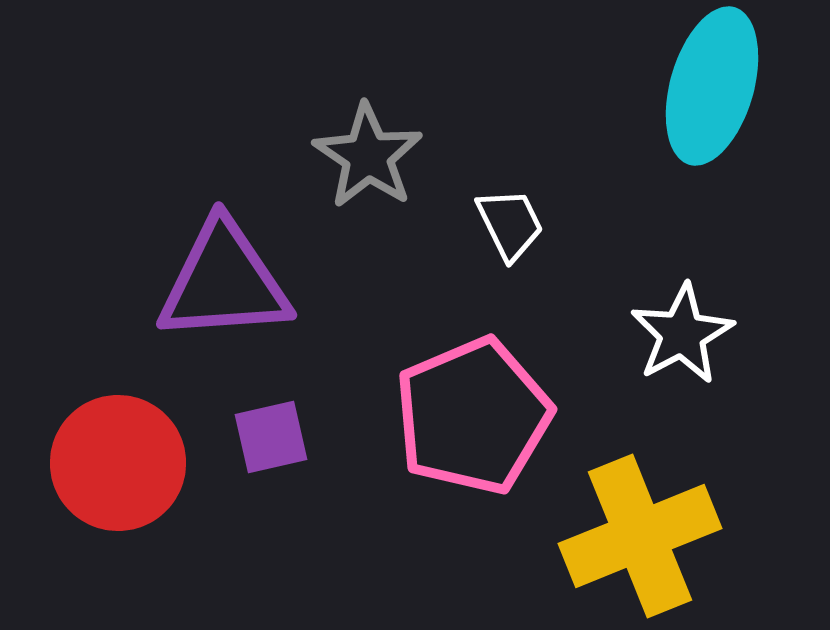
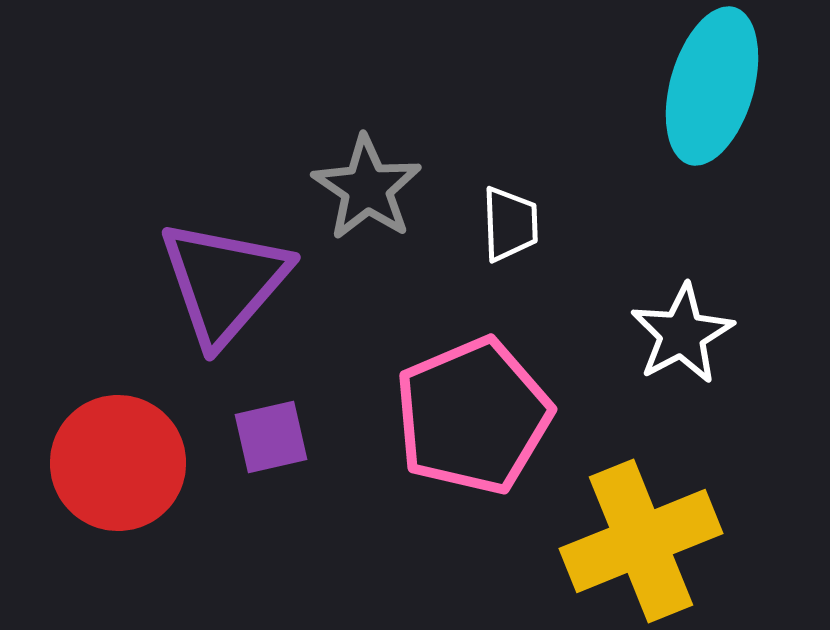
gray star: moved 1 px left, 32 px down
white trapezoid: rotated 24 degrees clockwise
purple triangle: rotated 45 degrees counterclockwise
yellow cross: moved 1 px right, 5 px down
